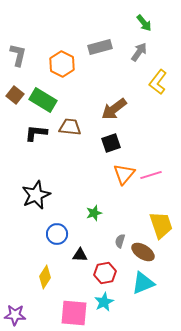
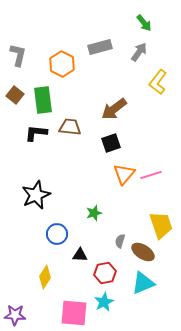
green rectangle: rotated 52 degrees clockwise
